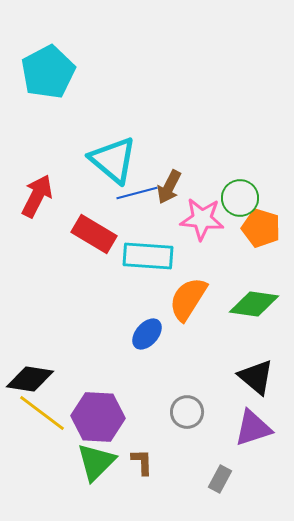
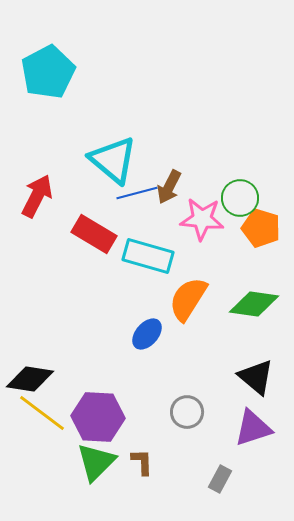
cyan rectangle: rotated 12 degrees clockwise
